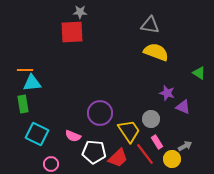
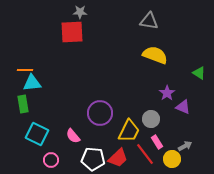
gray triangle: moved 1 px left, 4 px up
yellow semicircle: moved 1 px left, 3 px down
purple star: rotated 21 degrees clockwise
yellow trapezoid: rotated 60 degrees clockwise
pink semicircle: rotated 28 degrees clockwise
white pentagon: moved 1 px left, 7 px down
pink circle: moved 4 px up
